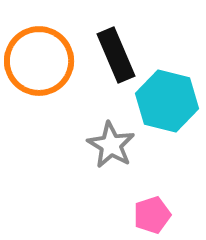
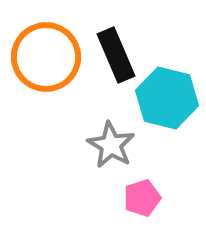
orange circle: moved 7 px right, 4 px up
cyan hexagon: moved 3 px up
pink pentagon: moved 10 px left, 17 px up
